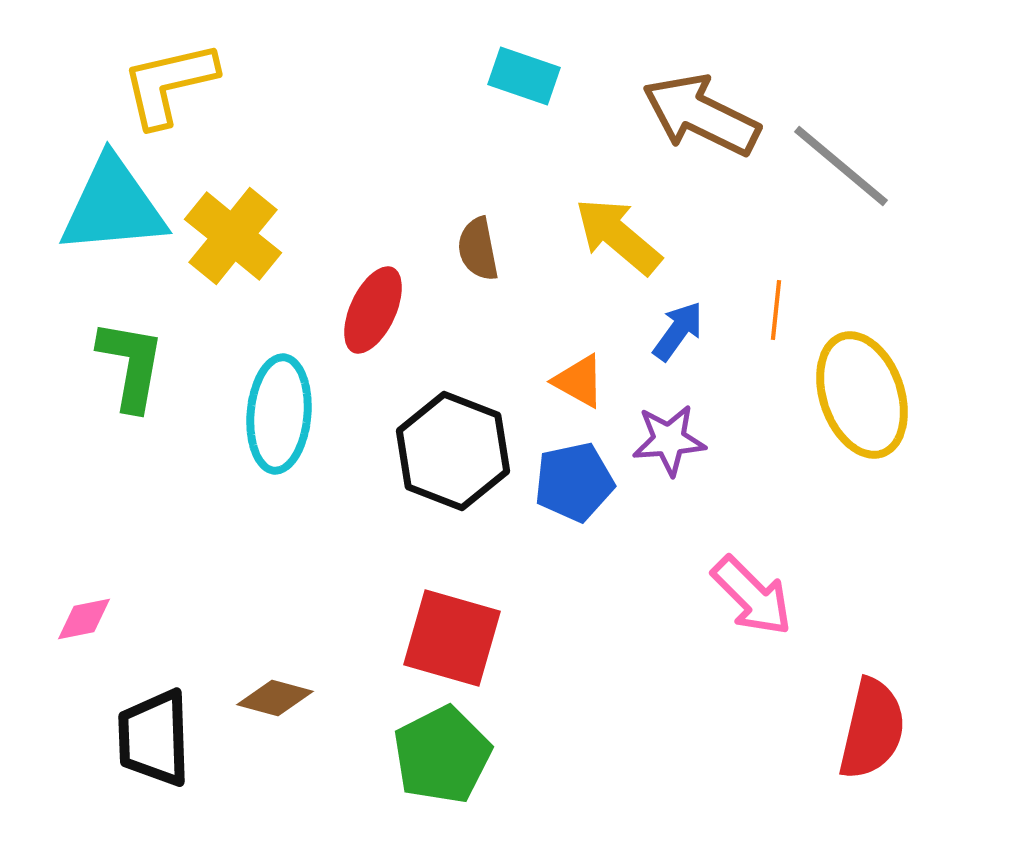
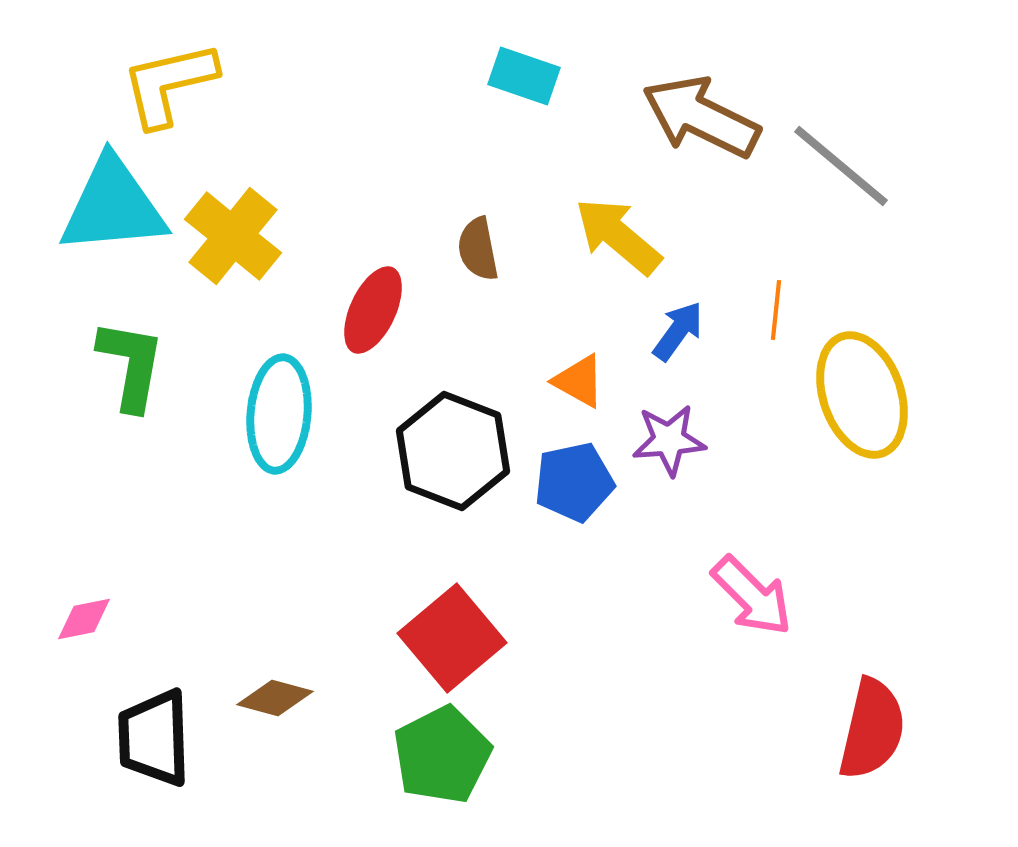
brown arrow: moved 2 px down
red square: rotated 34 degrees clockwise
